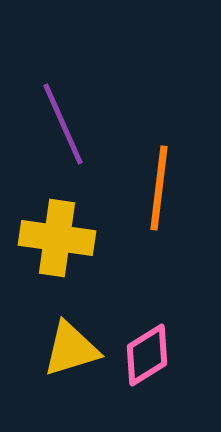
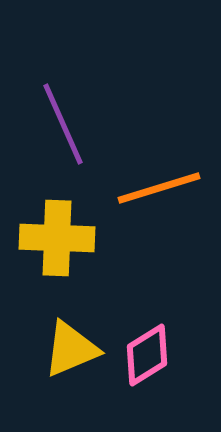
orange line: rotated 66 degrees clockwise
yellow cross: rotated 6 degrees counterclockwise
yellow triangle: rotated 6 degrees counterclockwise
